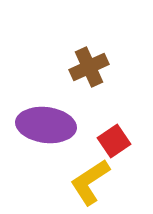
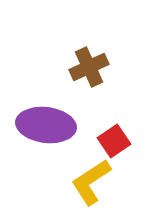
yellow L-shape: moved 1 px right
